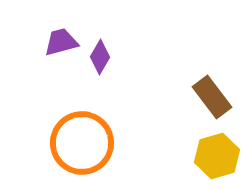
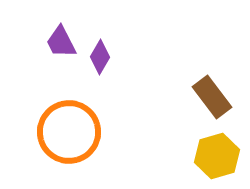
purple trapezoid: rotated 102 degrees counterclockwise
orange circle: moved 13 px left, 11 px up
